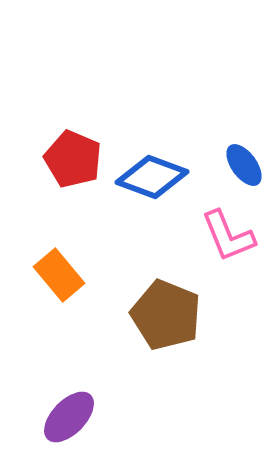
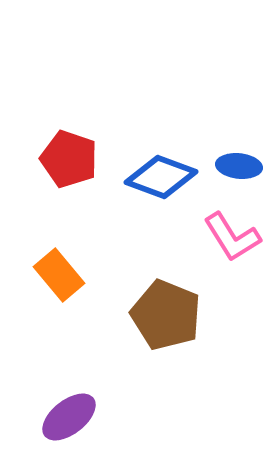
red pentagon: moved 4 px left; rotated 4 degrees counterclockwise
blue ellipse: moved 5 px left, 1 px down; rotated 48 degrees counterclockwise
blue diamond: moved 9 px right
pink L-shape: moved 4 px right, 1 px down; rotated 10 degrees counterclockwise
purple ellipse: rotated 8 degrees clockwise
